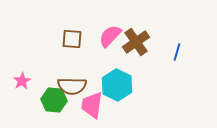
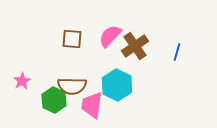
brown cross: moved 1 px left, 4 px down
green hexagon: rotated 20 degrees clockwise
